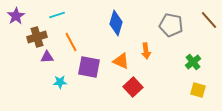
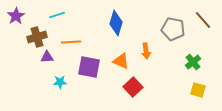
brown line: moved 6 px left
gray pentagon: moved 2 px right, 4 px down
orange line: rotated 66 degrees counterclockwise
